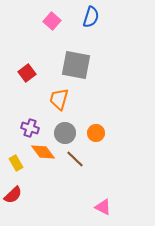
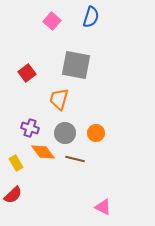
brown line: rotated 30 degrees counterclockwise
